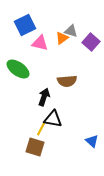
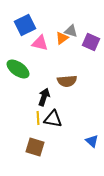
purple square: rotated 18 degrees counterclockwise
yellow line: moved 3 px left, 11 px up; rotated 32 degrees counterclockwise
